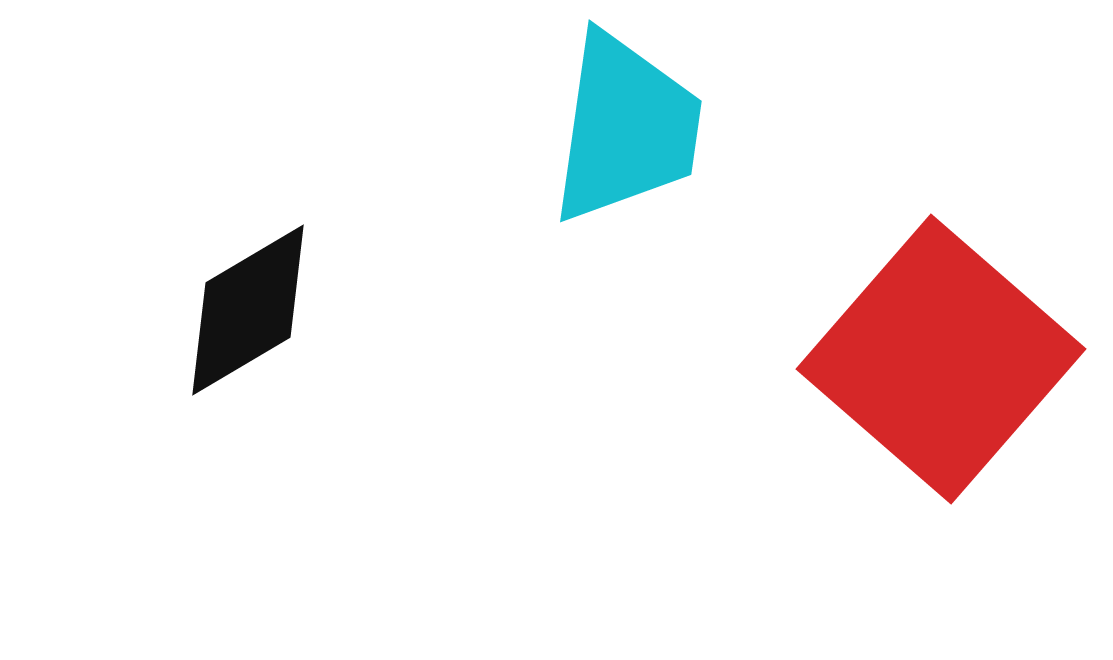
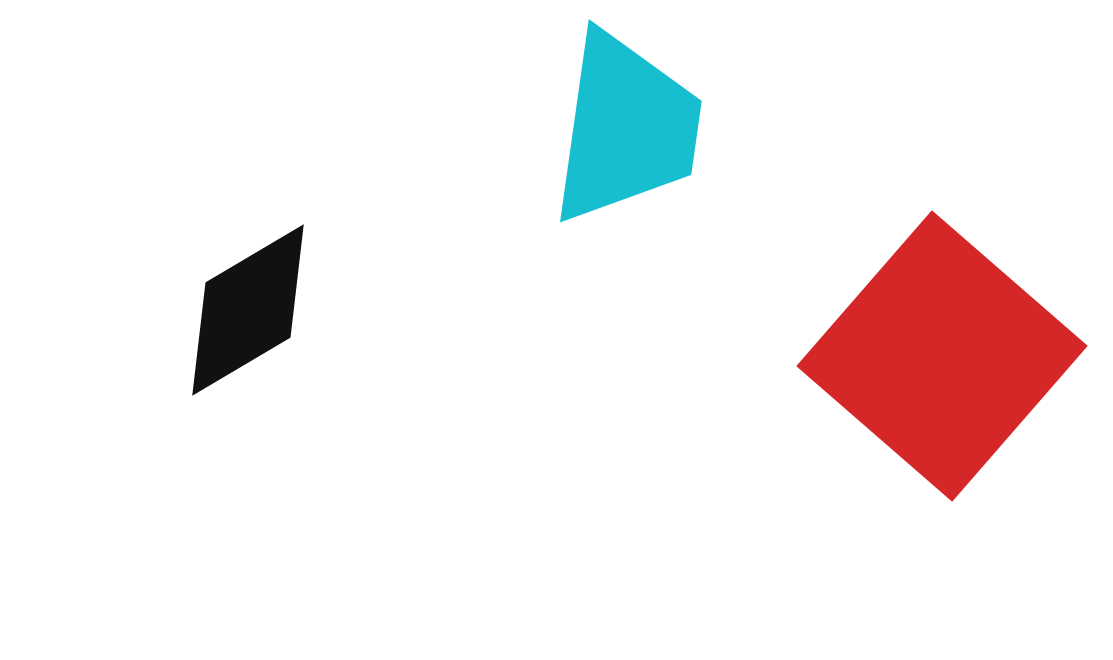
red square: moved 1 px right, 3 px up
